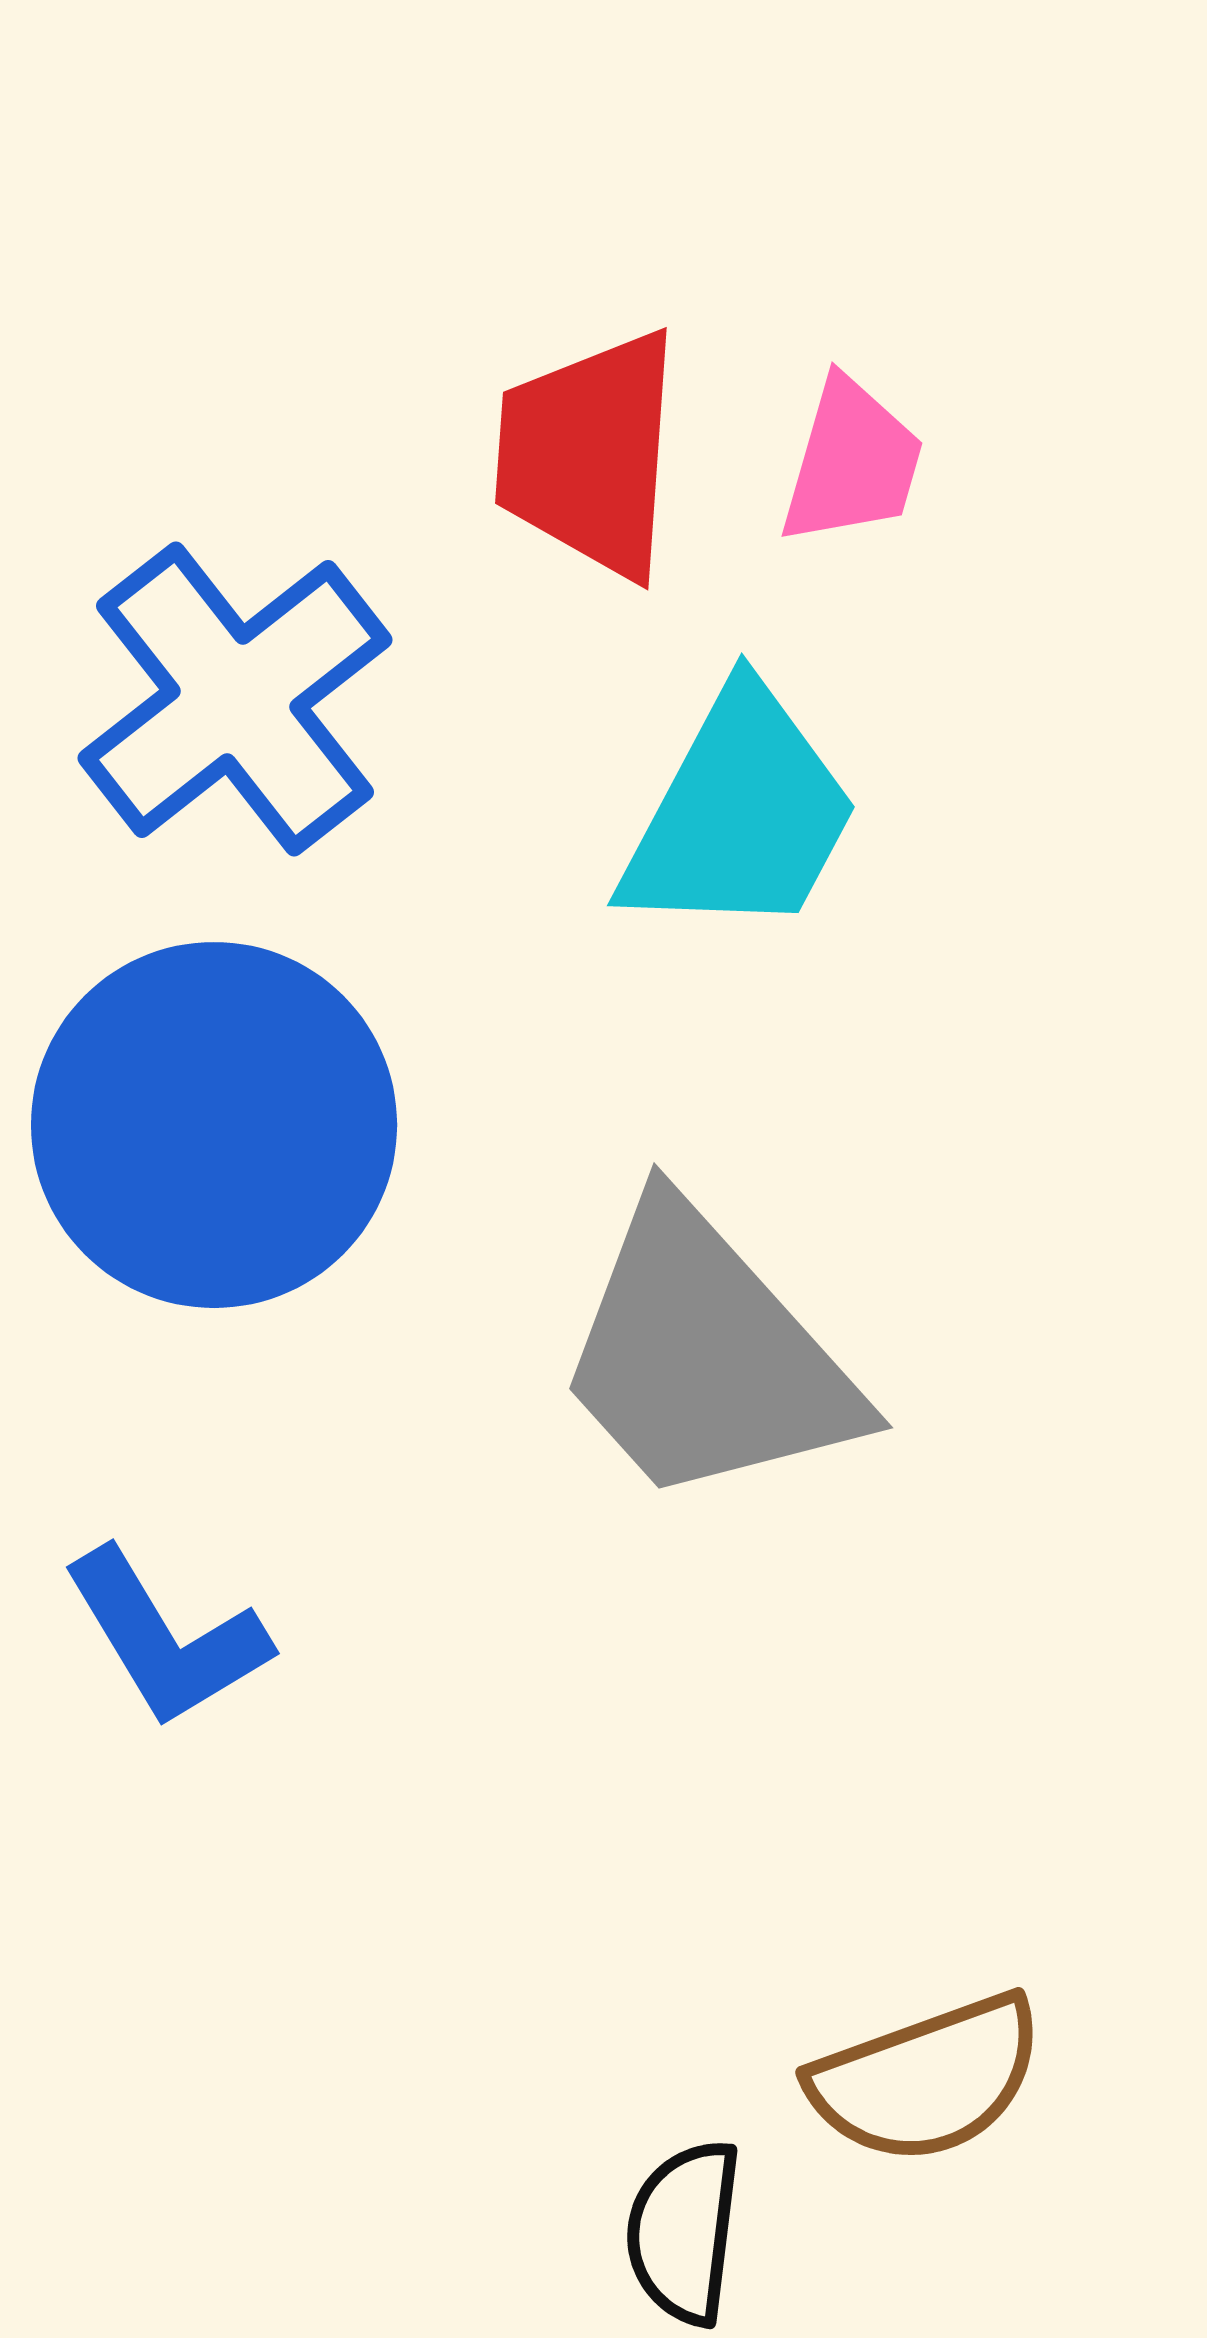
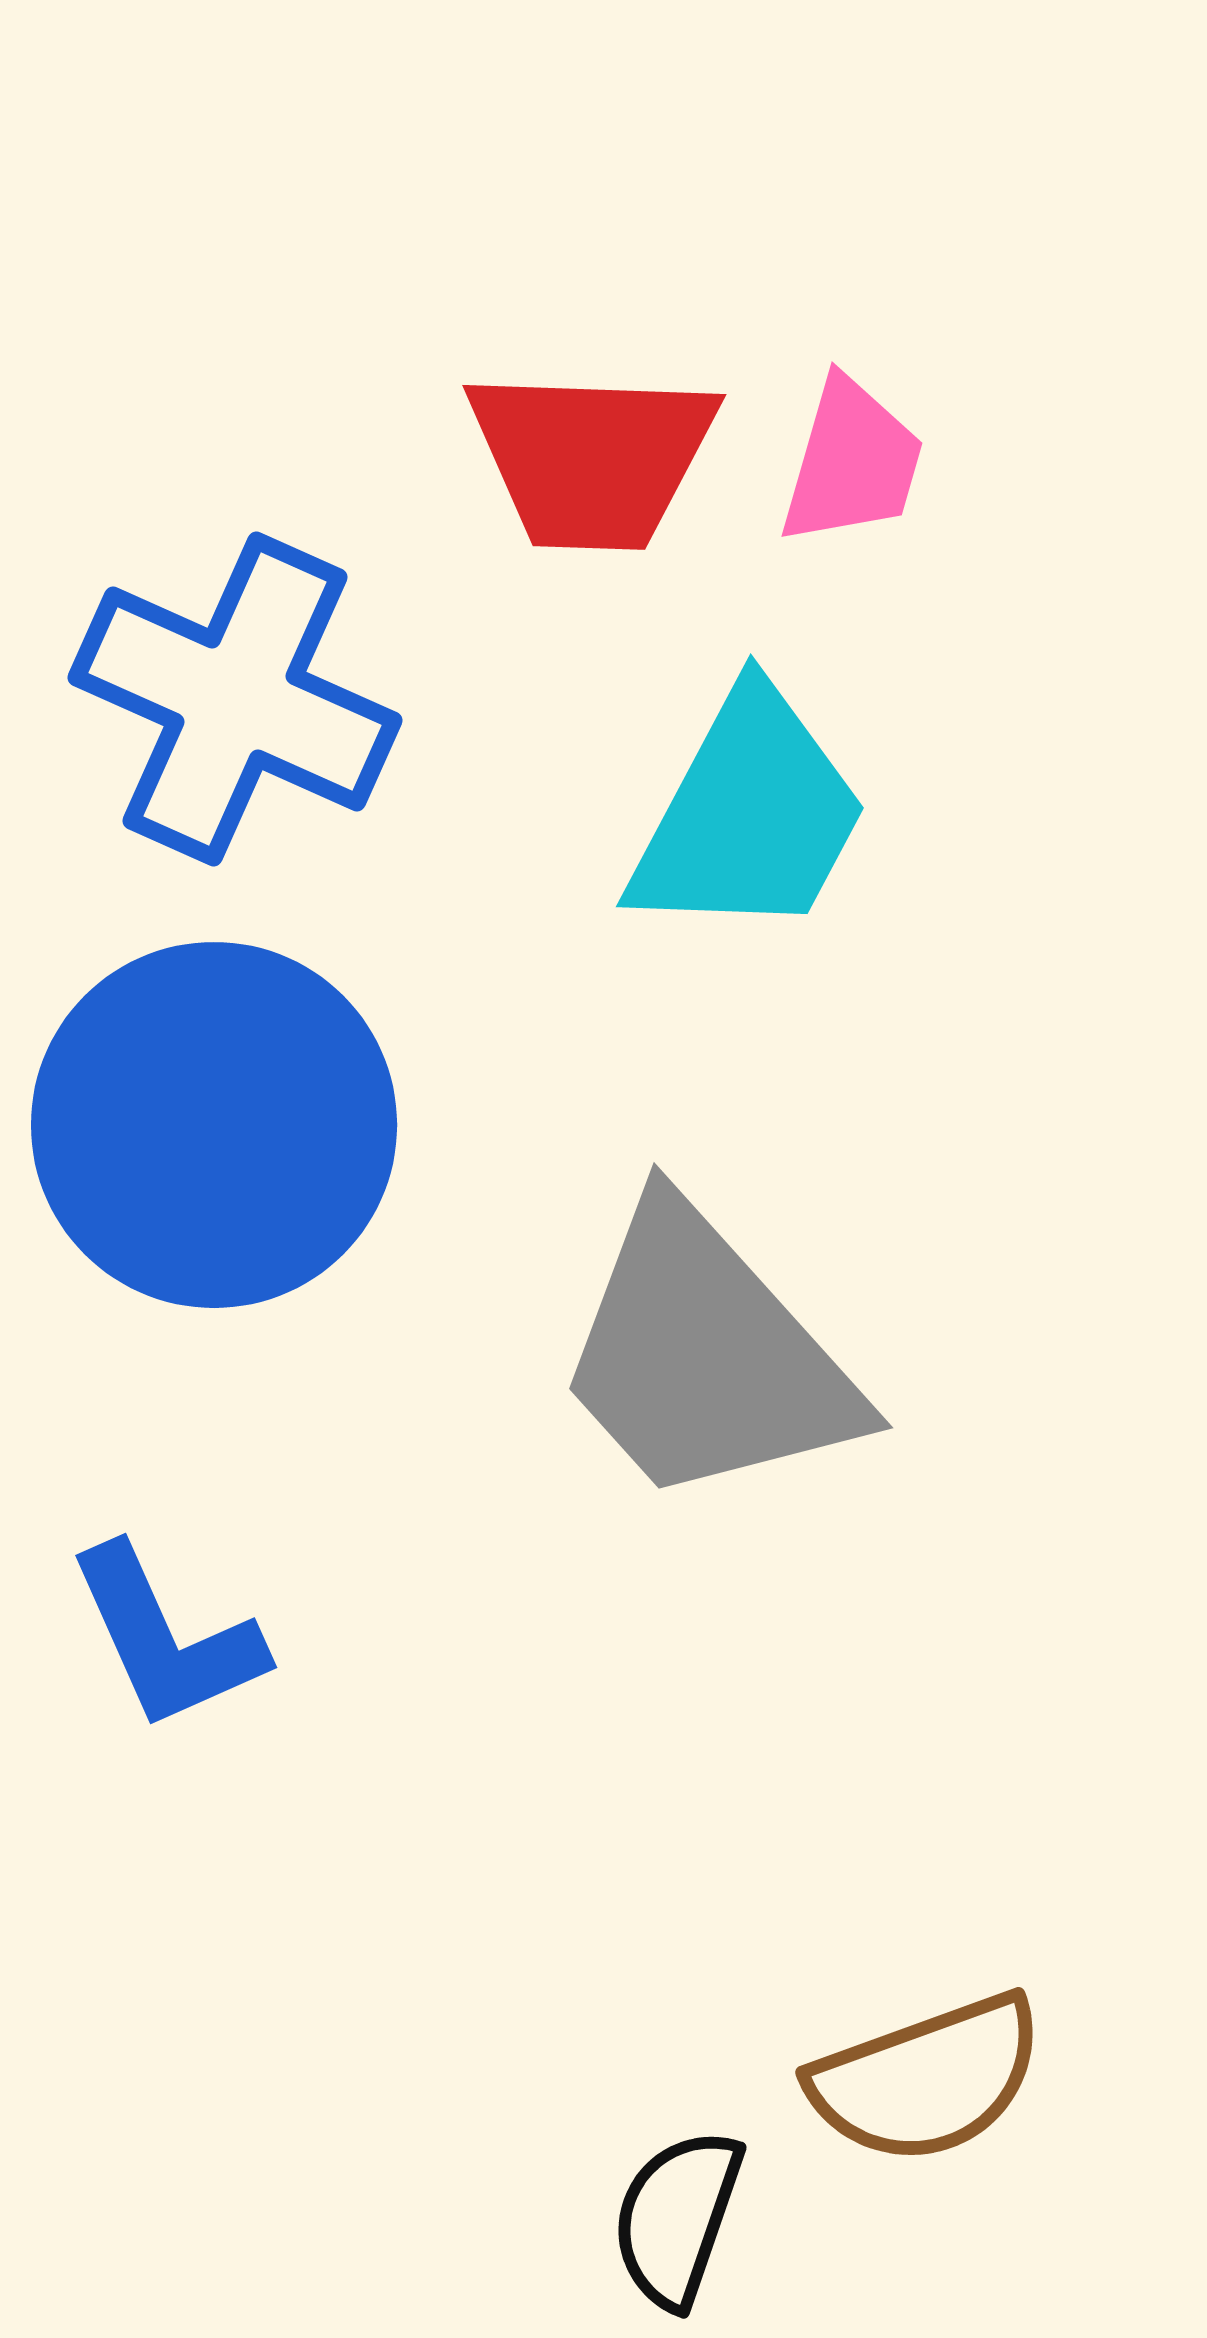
red trapezoid: moved 3 px right, 4 px down; rotated 92 degrees counterclockwise
blue cross: rotated 28 degrees counterclockwise
cyan trapezoid: moved 9 px right, 1 px down
blue L-shape: rotated 7 degrees clockwise
black semicircle: moved 7 px left, 14 px up; rotated 12 degrees clockwise
